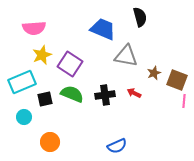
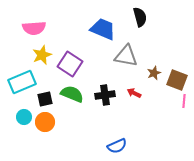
orange circle: moved 5 px left, 20 px up
